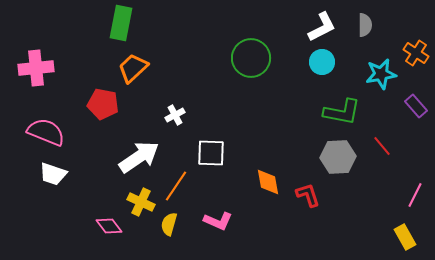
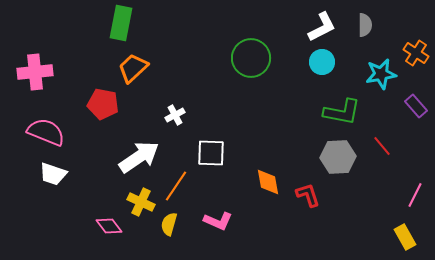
pink cross: moved 1 px left, 4 px down
